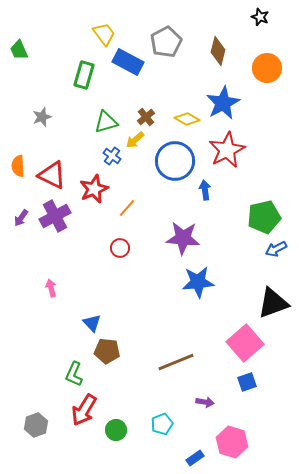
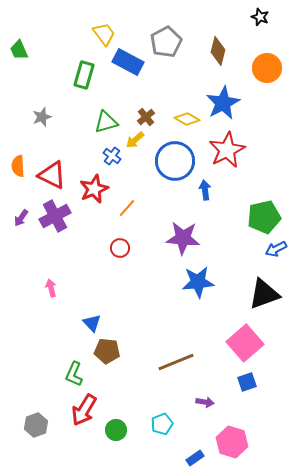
black triangle at (273, 303): moved 9 px left, 9 px up
